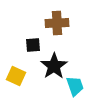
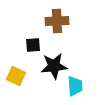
brown cross: moved 2 px up
black star: rotated 28 degrees clockwise
cyan trapezoid: rotated 15 degrees clockwise
